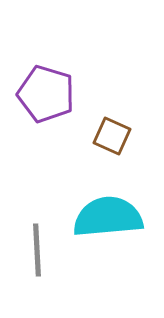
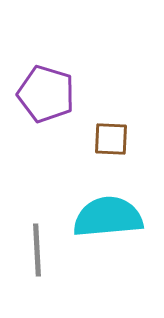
brown square: moved 1 px left, 3 px down; rotated 21 degrees counterclockwise
